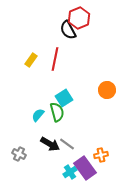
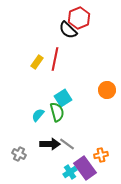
black semicircle: rotated 18 degrees counterclockwise
yellow rectangle: moved 6 px right, 2 px down
cyan square: moved 1 px left
black arrow: rotated 30 degrees counterclockwise
